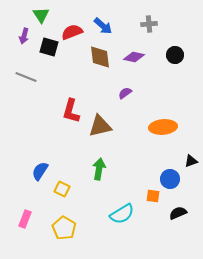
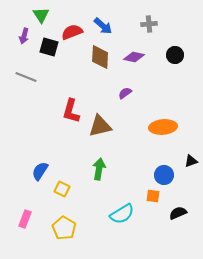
brown diamond: rotated 10 degrees clockwise
blue circle: moved 6 px left, 4 px up
